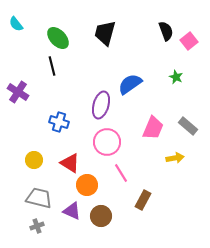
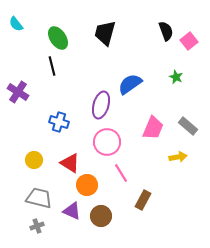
green ellipse: rotated 10 degrees clockwise
yellow arrow: moved 3 px right, 1 px up
